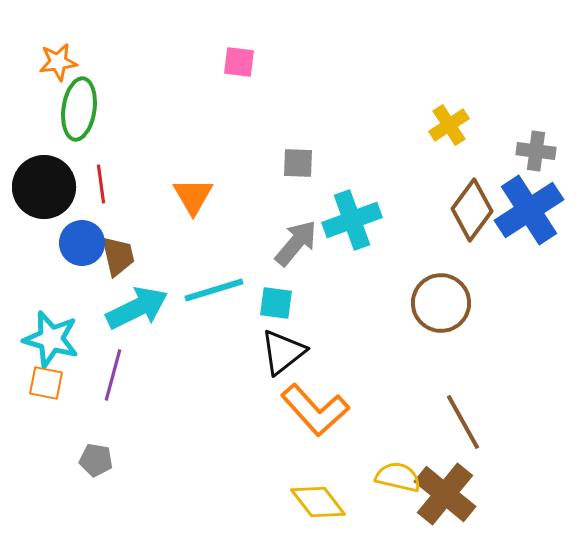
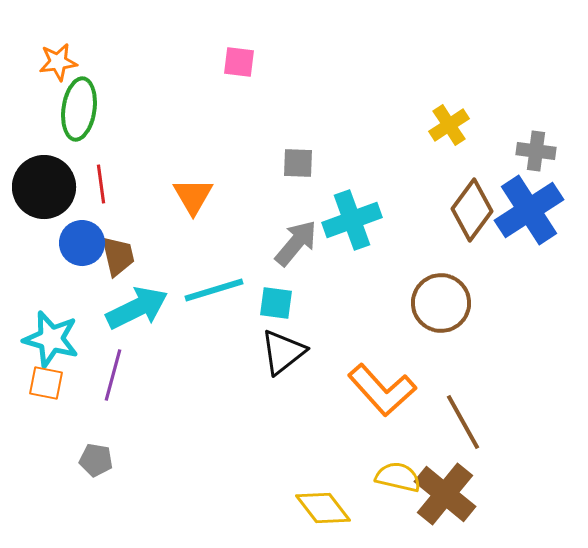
orange L-shape: moved 67 px right, 20 px up
yellow diamond: moved 5 px right, 6 px down
